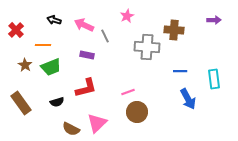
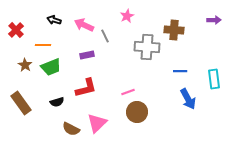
purple rectangle: rotated 24 degrees counterclockwise
